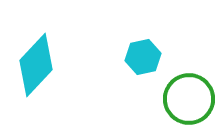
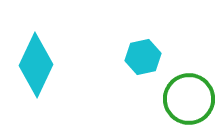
cyan diamond: rotated 18 degrees counterclockwise
